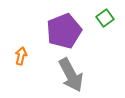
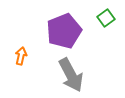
green square: moved 1 px right
